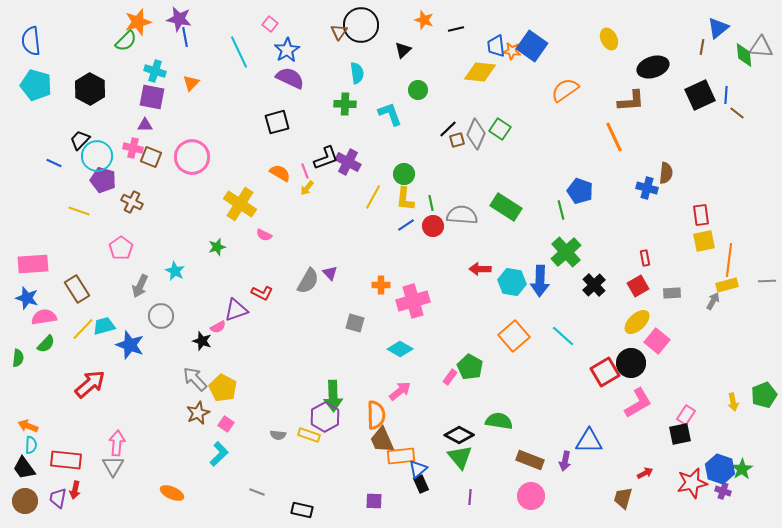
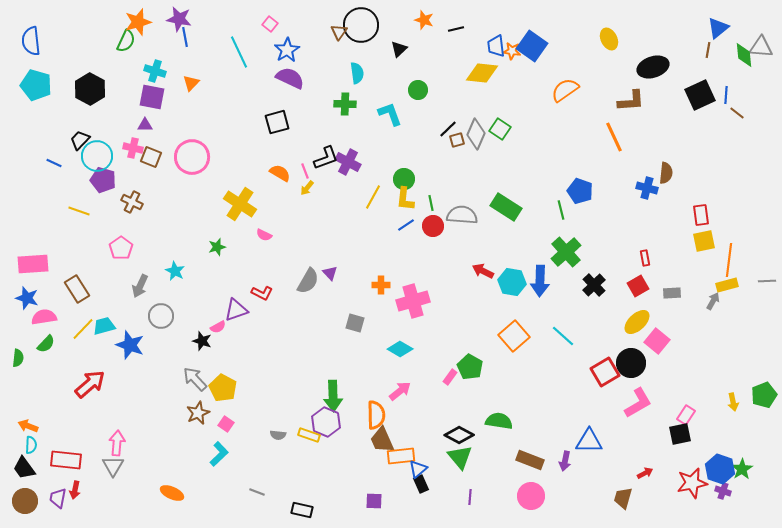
green semicircle at (126, 41): rotated 20 degrees counterclockwise
brown line at (702, 47): moved 6 px right, 3 px down
black triangle at (403, 50): moved 4 px left, 1 px up
yellow diamond at (480, 72): moved 2 px right, 1 px down
green circle at (404, 174): moved 5 px down
red arrow at (480, 269): moved 3 px right, 2 px down; rotated 25 degrees clockwise
purple hexagon at (325, 417): moved 1 px right, 5 px down; rotated 8 degrees counterclockwise
